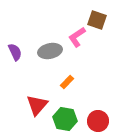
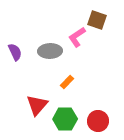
gray ellipse: rotated 10 degrees clockwise
green hexagon: rotated 10 degrees counterclockwise
